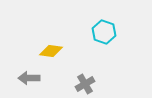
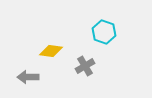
gray arrow: moved 1 px left, 1 px up
gray cross: moved 18 px up
